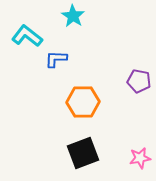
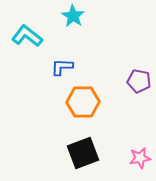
blue L-shape: moved 6 px right, 8 px down
